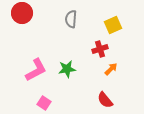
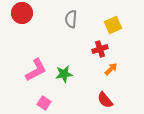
green star: moved 3 px left, 5 px down
